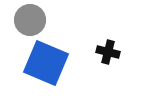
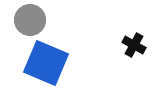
black cross: moved 26 px right, 7 px up; rotated 15 degrees clockwise
